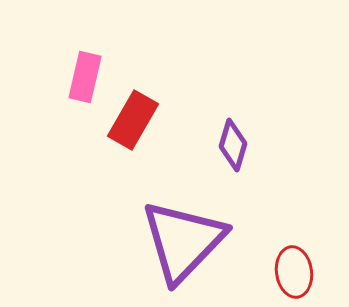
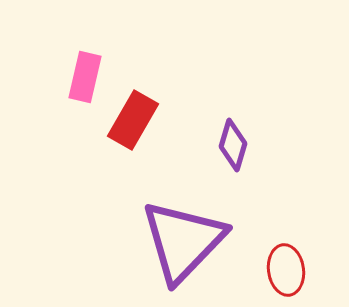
red ellipse: moved 8 px left, 2 px up
